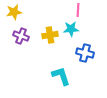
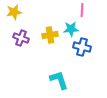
pink line: moved 4 px right
purple cross: moved 2 px down
blue cross: moved 3 px left, 6 px up
cyan L-shape: moved 2 px left, 4 px down
